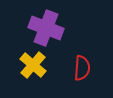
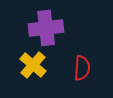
purple cross: rotated 28 degrees counterclockwise
